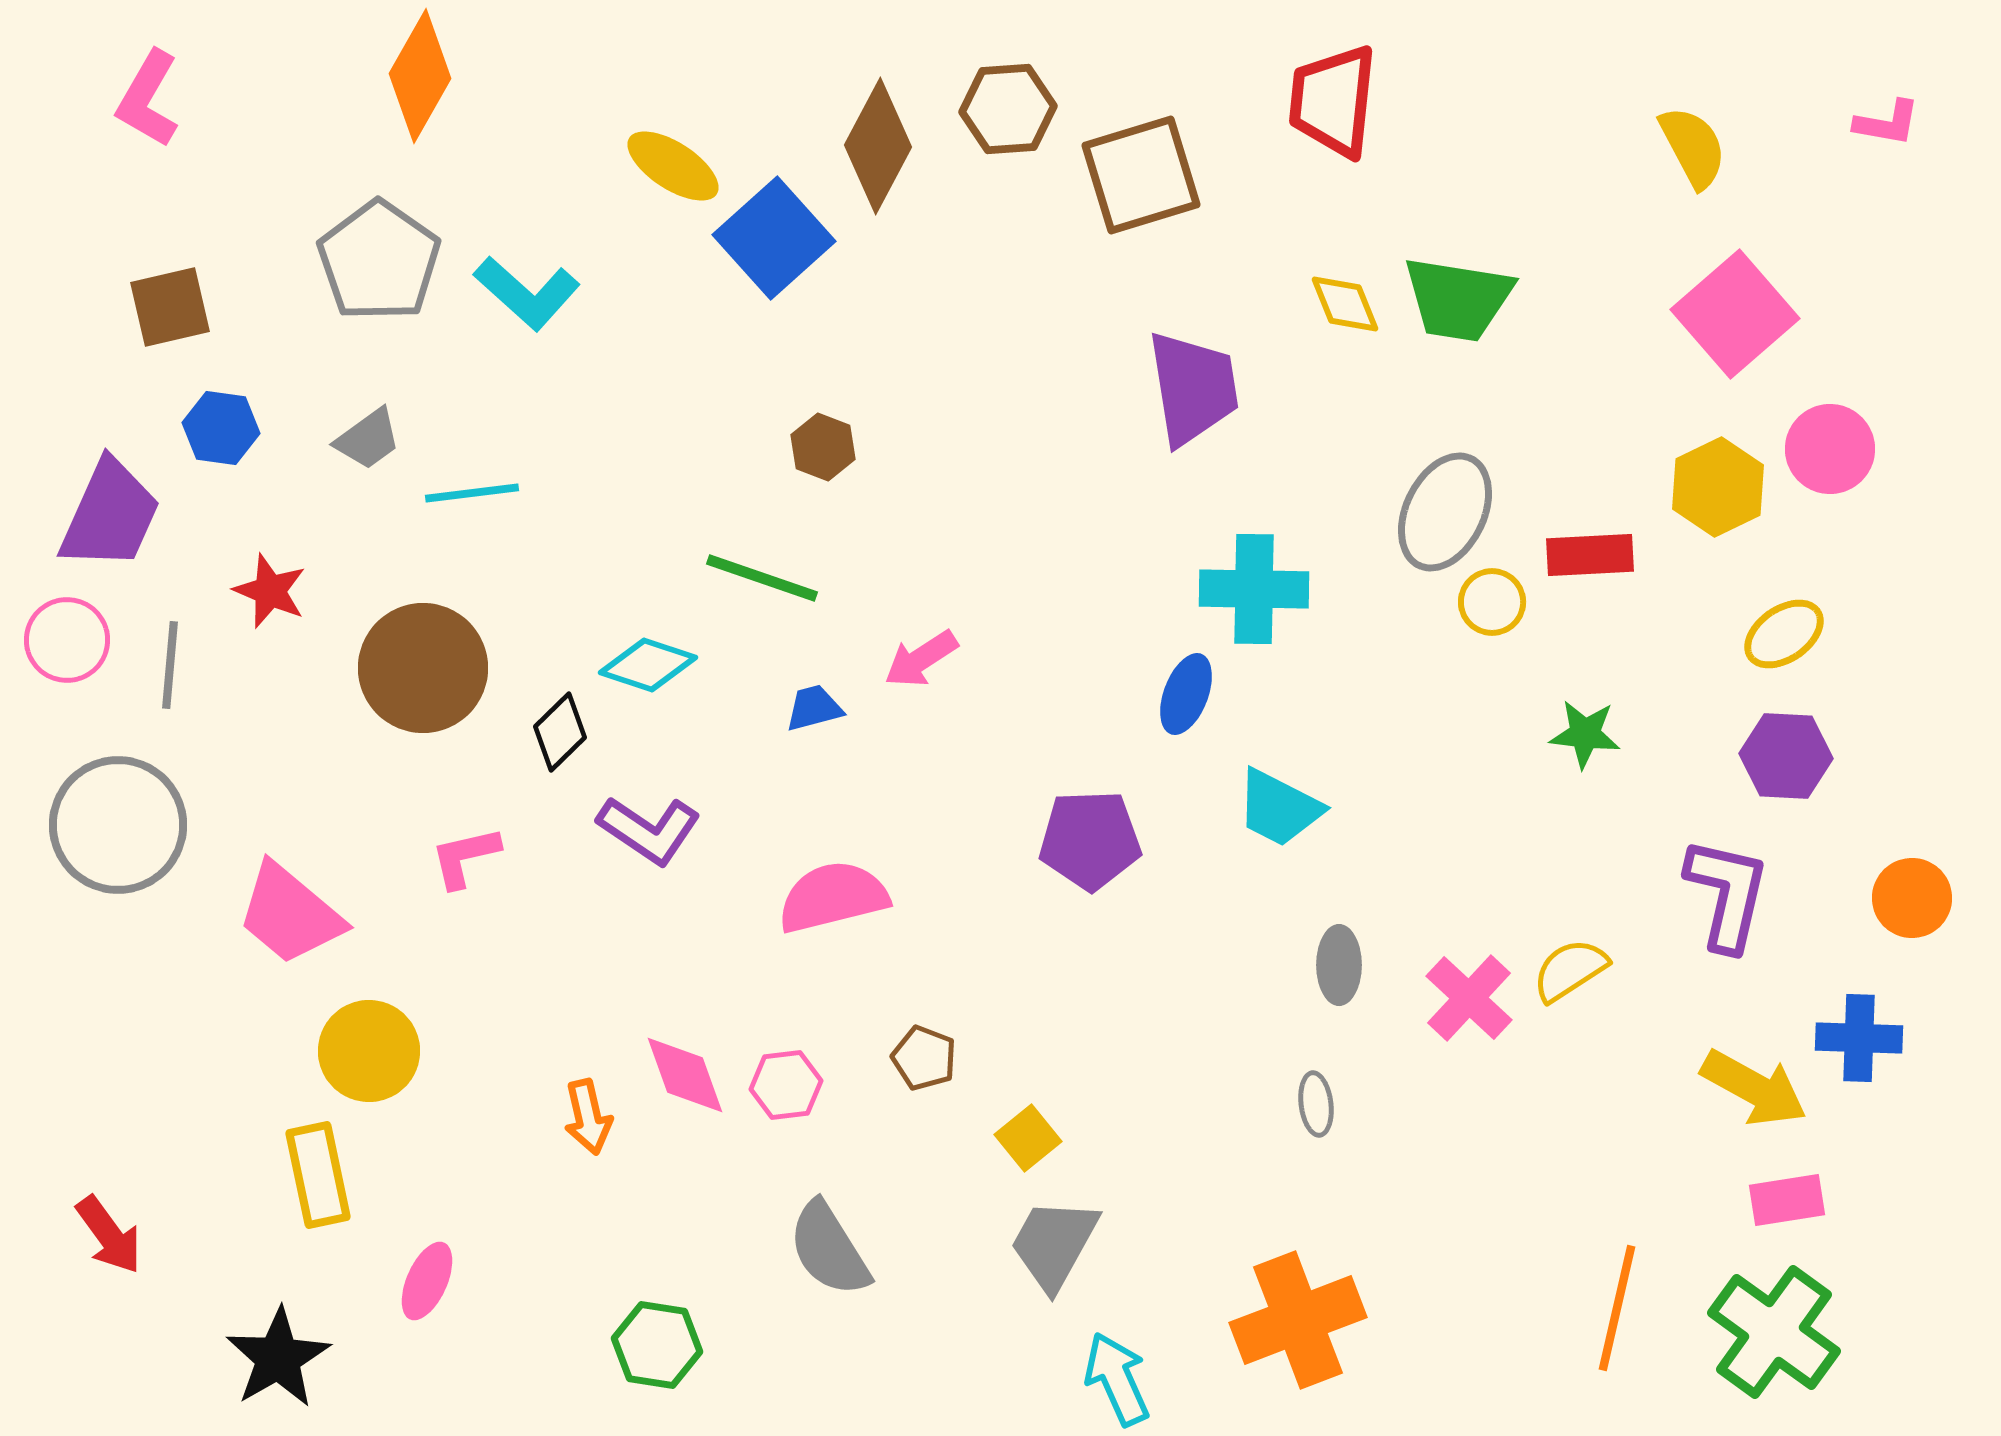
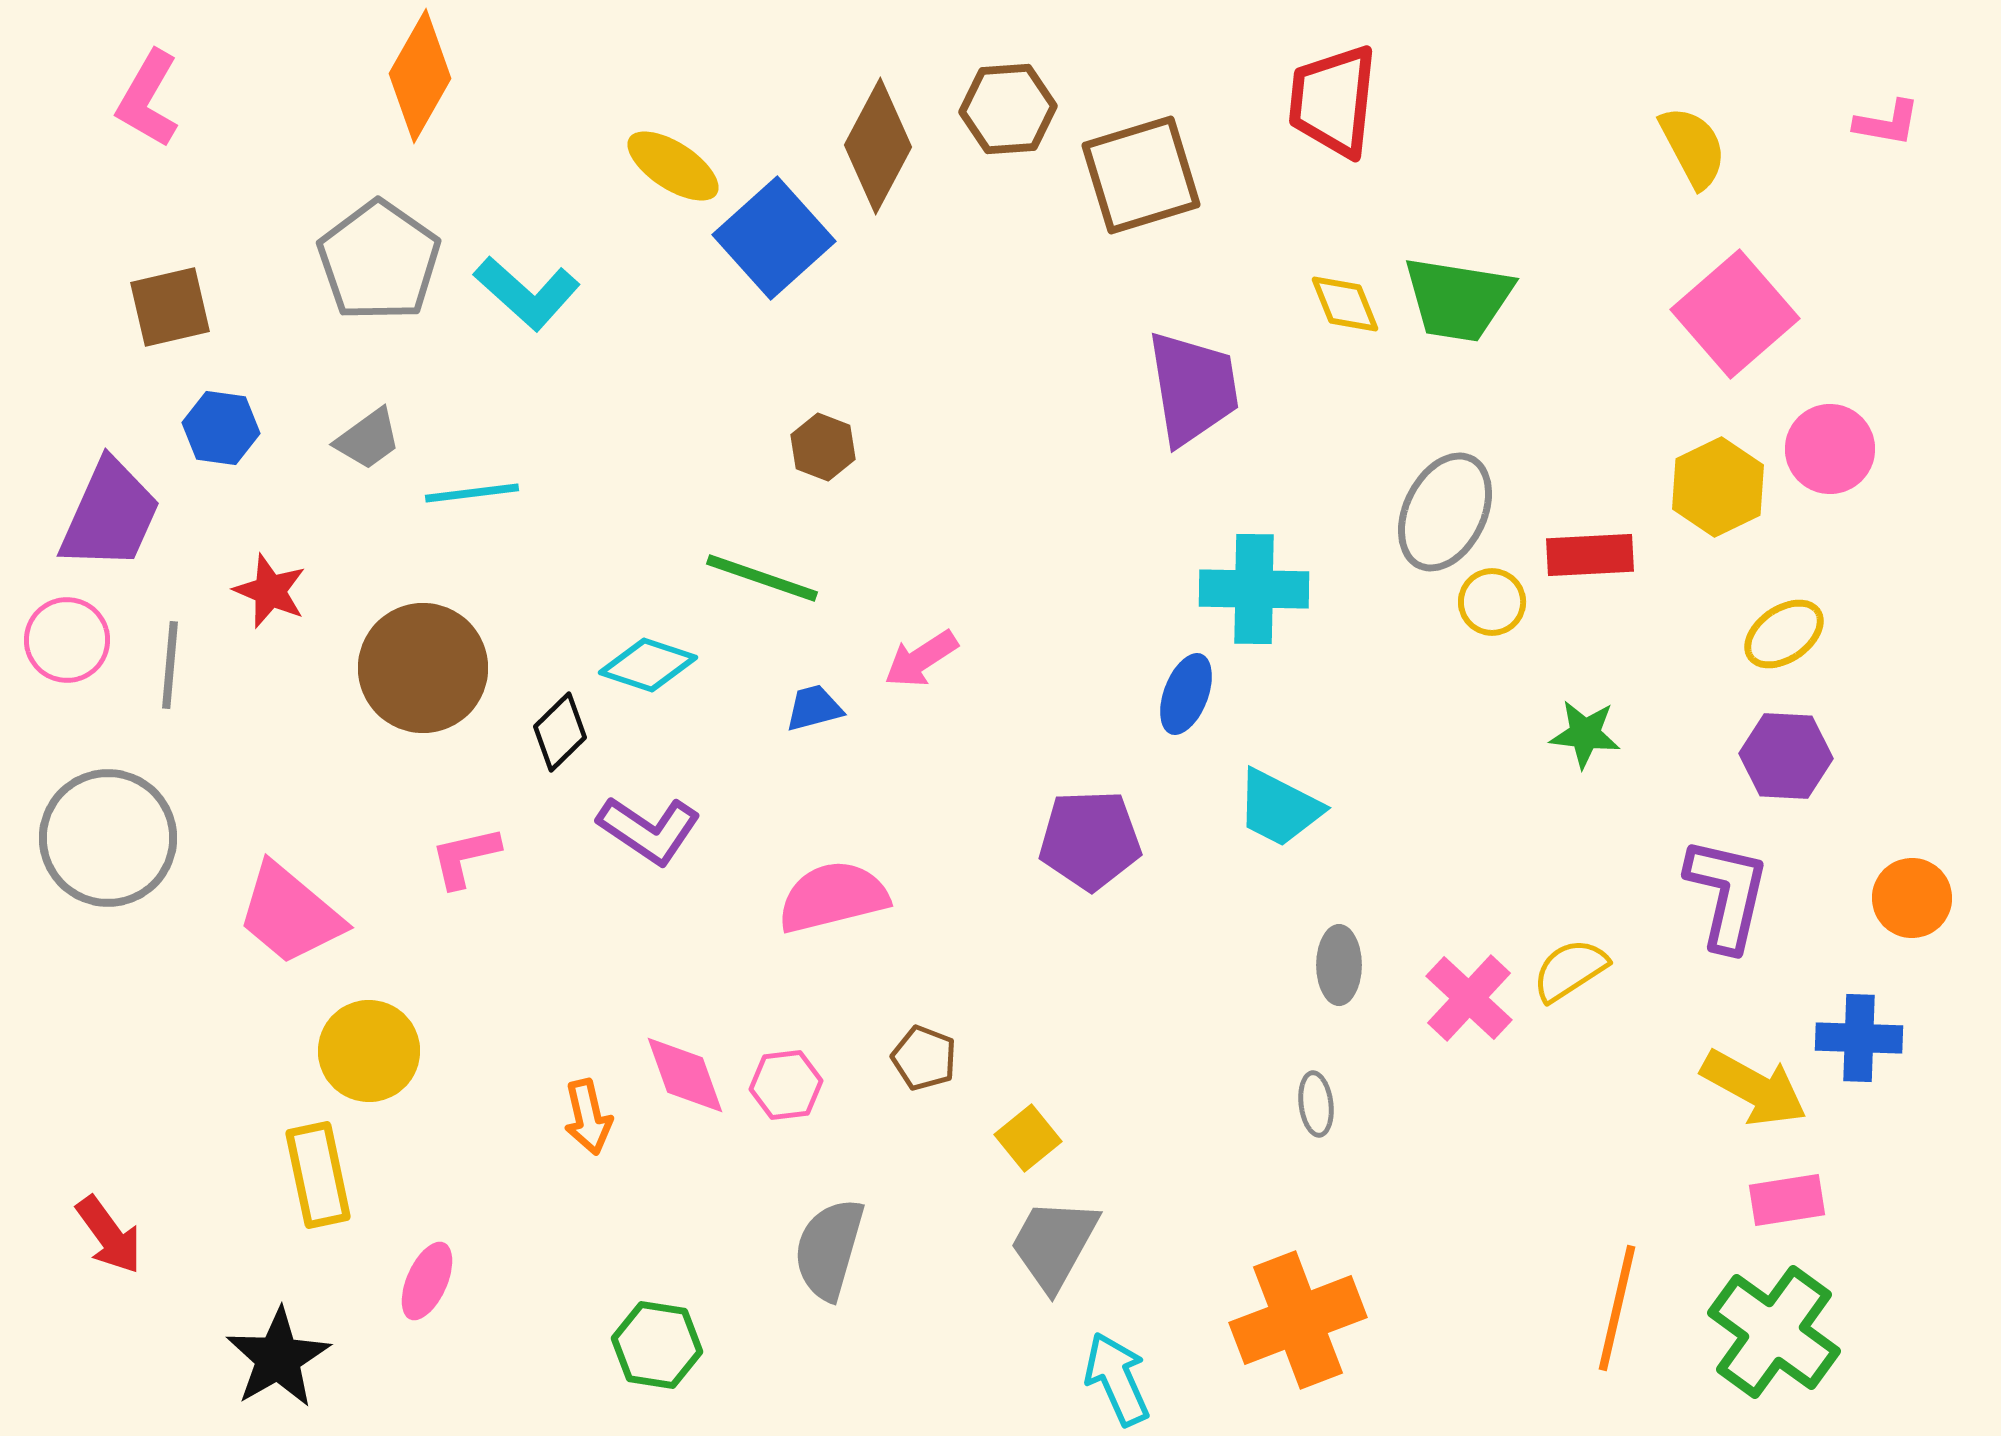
gray circle at (118, 825): moved 10 px left, 13 px down
gray semicircle at (829, 1249): rotated 48 degrees clockwise
